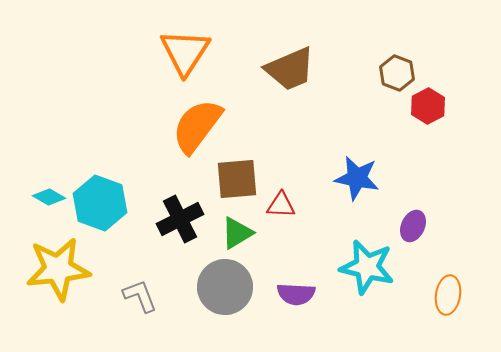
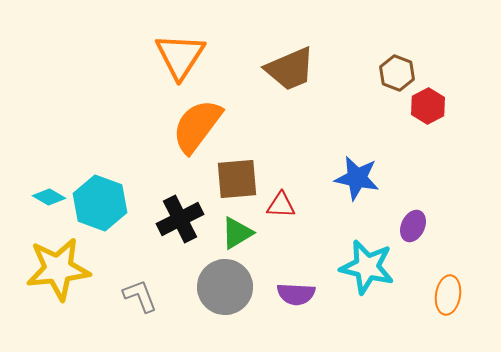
orange triangle: moved 5 px left, 4 px down
